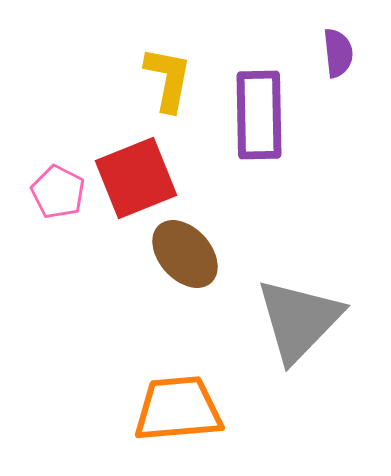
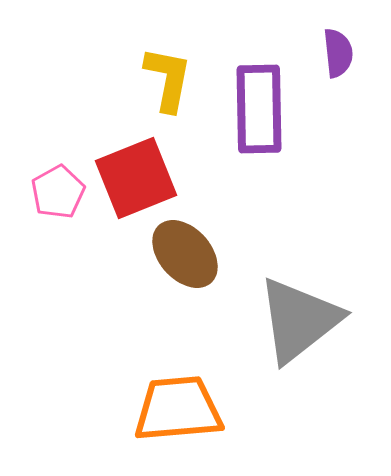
purple rectangle: moved 6 px up
pink pentagon: rotated 16 degrees clockwise
gray triangle: rotated 8 degrees clockwise
